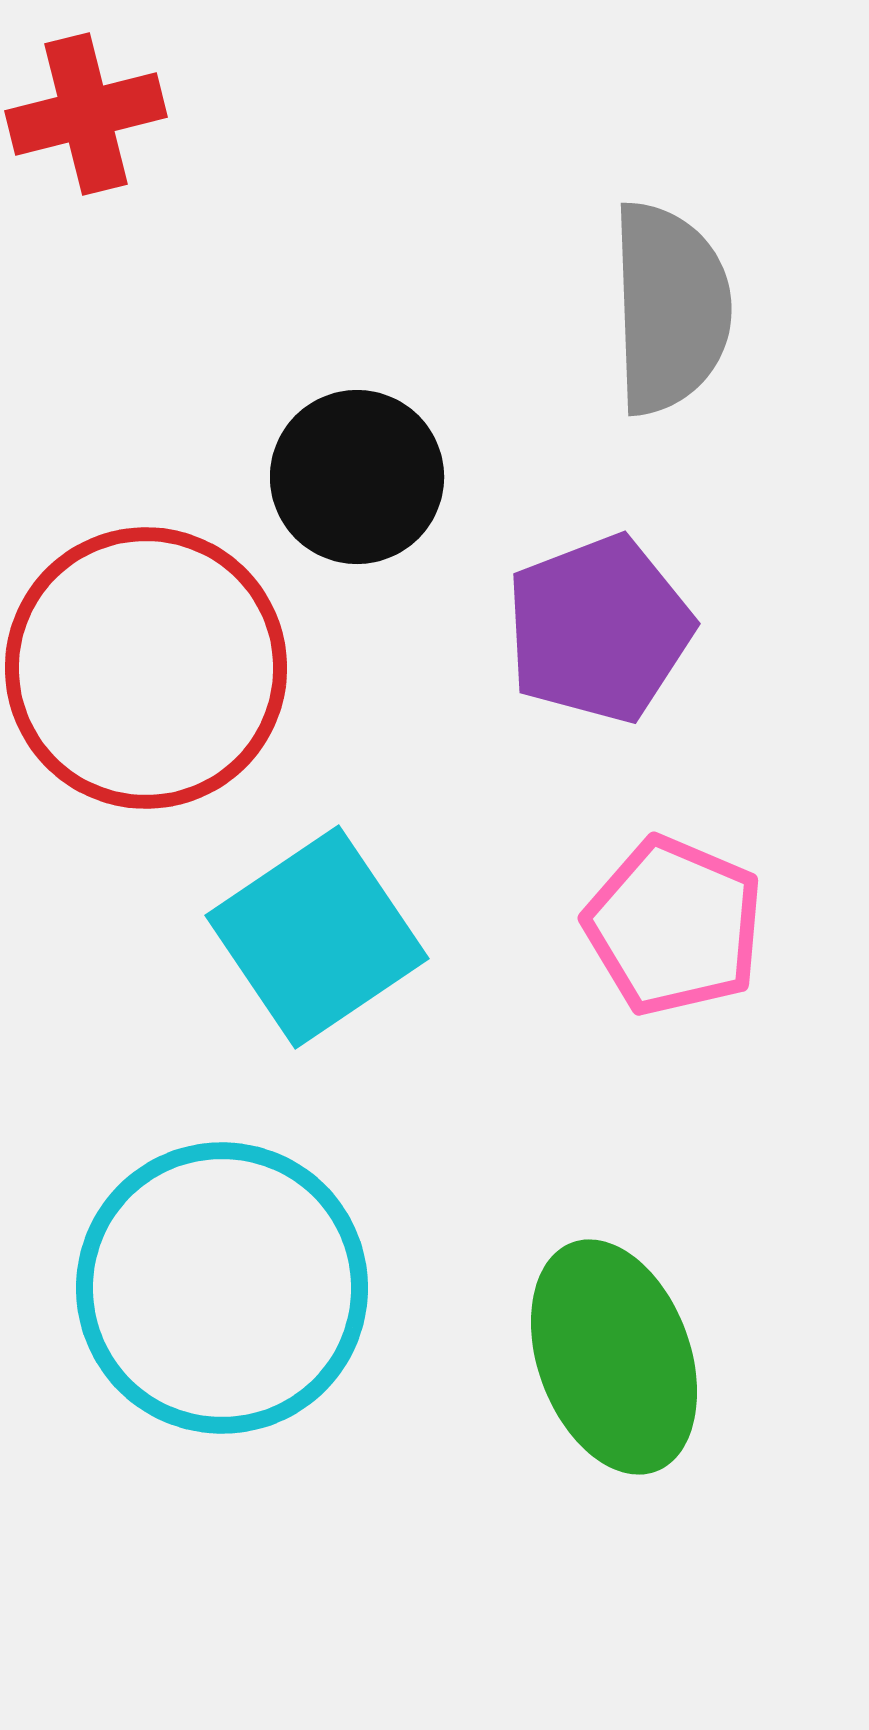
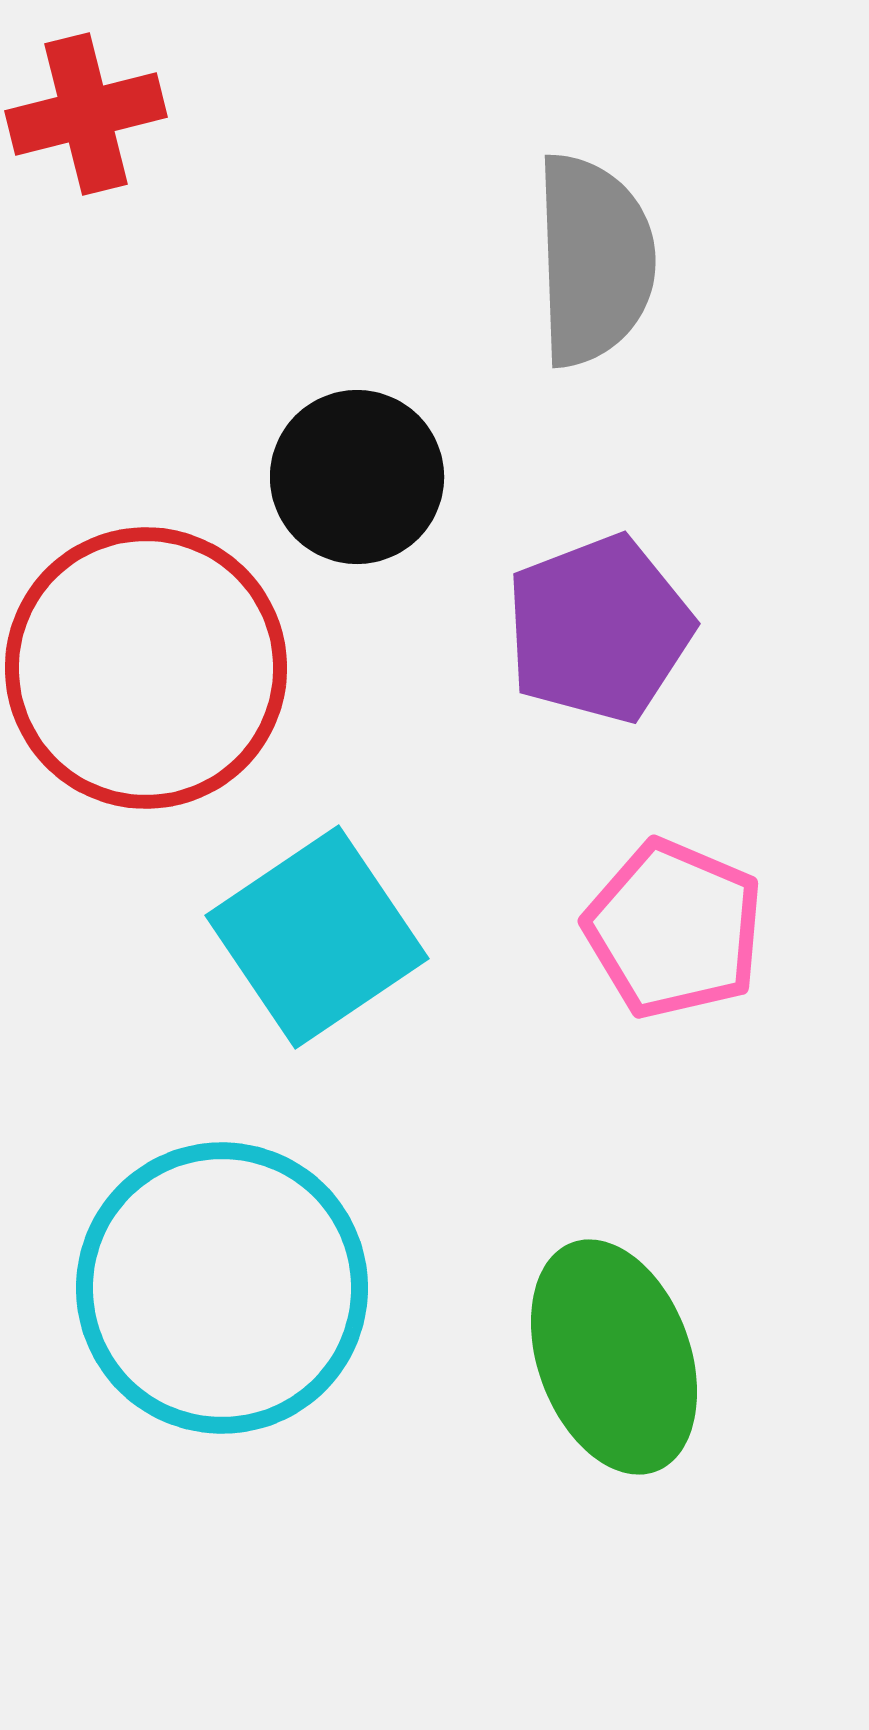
gray semicircle: moved 76 px left, 48 px up
pink pentagon: moved 3 px down
